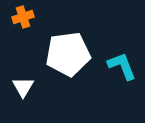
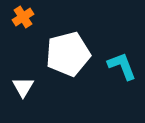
orange cross: rotated 15 degrees counterclockwise
white pentagon: rotated 6 degrees counterclockwise
